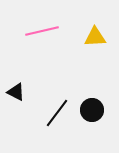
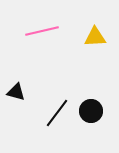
black triangle: rotated 12 degrees counterclockwise
black circle: moved 1 px left, 1 px down
